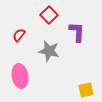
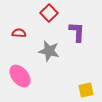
red square: moved 2 px up
red semicircle: moved 2 px up; rotated 56 degrees clockwise
pink ellipse: rotated 30 degrees counterclockwise
